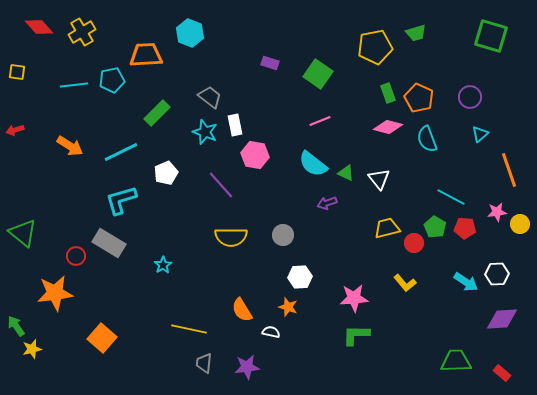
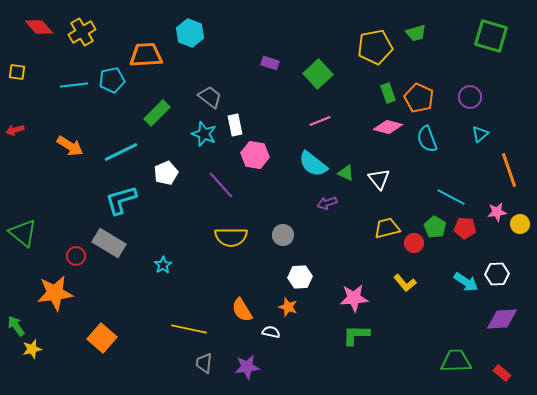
green square at (318, 74): rotated 12 degrees clockwise
cyan star at (205, 132): moved 1 px left, 2 px down
